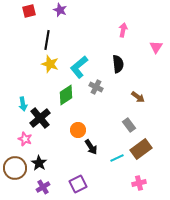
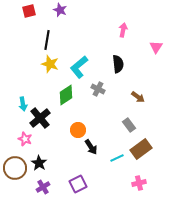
gray cross: moved 2 px right, 2 px down
